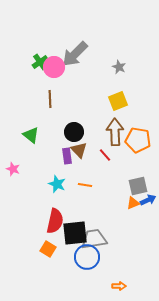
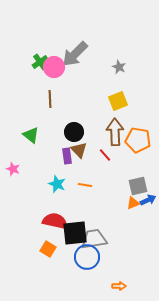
red semicircle: rotated 90 degrees counterclockwise
